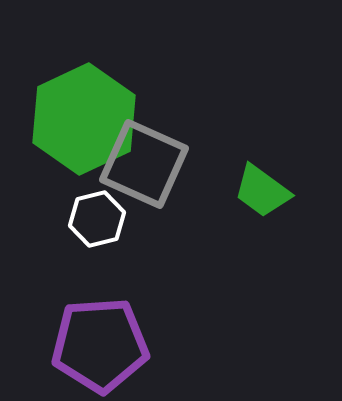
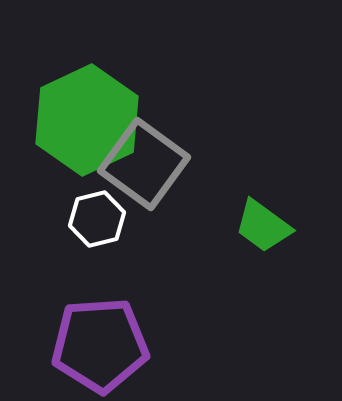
green hexagon: moved 3 px right, 1 px down
gray square: rotated 12 degrees clockwise
green trapezoid: moved 1 px right, 35 px down
